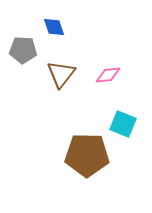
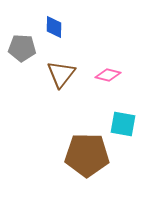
blue diamond: rotated 20 degrees clockwise
gray pentagon: moved 1 px left, 2 px up
pink diamond: rotated 20 degrees clockwise
cyan square: rotated 12 degrees counterclockwise
